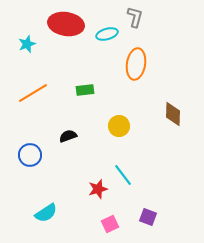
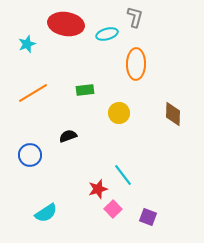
orange ellipse: rotated 8 degrees counterclockwise
yellow circle: moved 13 px up
pink square: moved 3 px right, 15 px up; rotated 18 degrees counterclockwise
